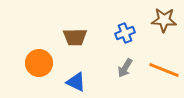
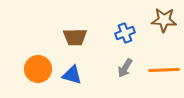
orange circle: moved 1 px left, 6 px down
orange line: rotated 24 degrees counterclockwise
blue triangle: moved 4 px left, 7 px up; rotated 10 degrees counterclockwise
